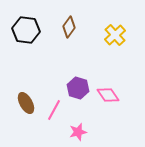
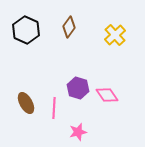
black hexagon: rotated 16 degrees clockwise
pink diamond: moved 1 px left
pink line: moved 2 px up; rotated 25 degrees counterclockwise
